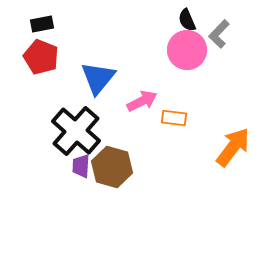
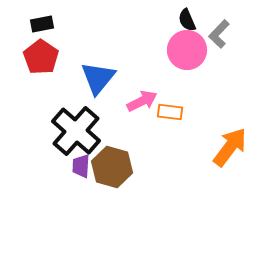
red pentagon: rotated 12 degrees clockwise
orange rectangle: moved 4 px left, 6 px up
orange arrow: moved 3 px left
